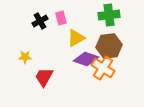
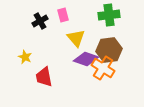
pink rectangle: moved 2 px right, 3 px up
yellow triangle: rotated 42 degrees counterclockwise
brown hexagon: moved 4 px down
yellow star: rotated 24 degrees clockwise
red trapezoid: rotated 40 degrees counterclockwise
